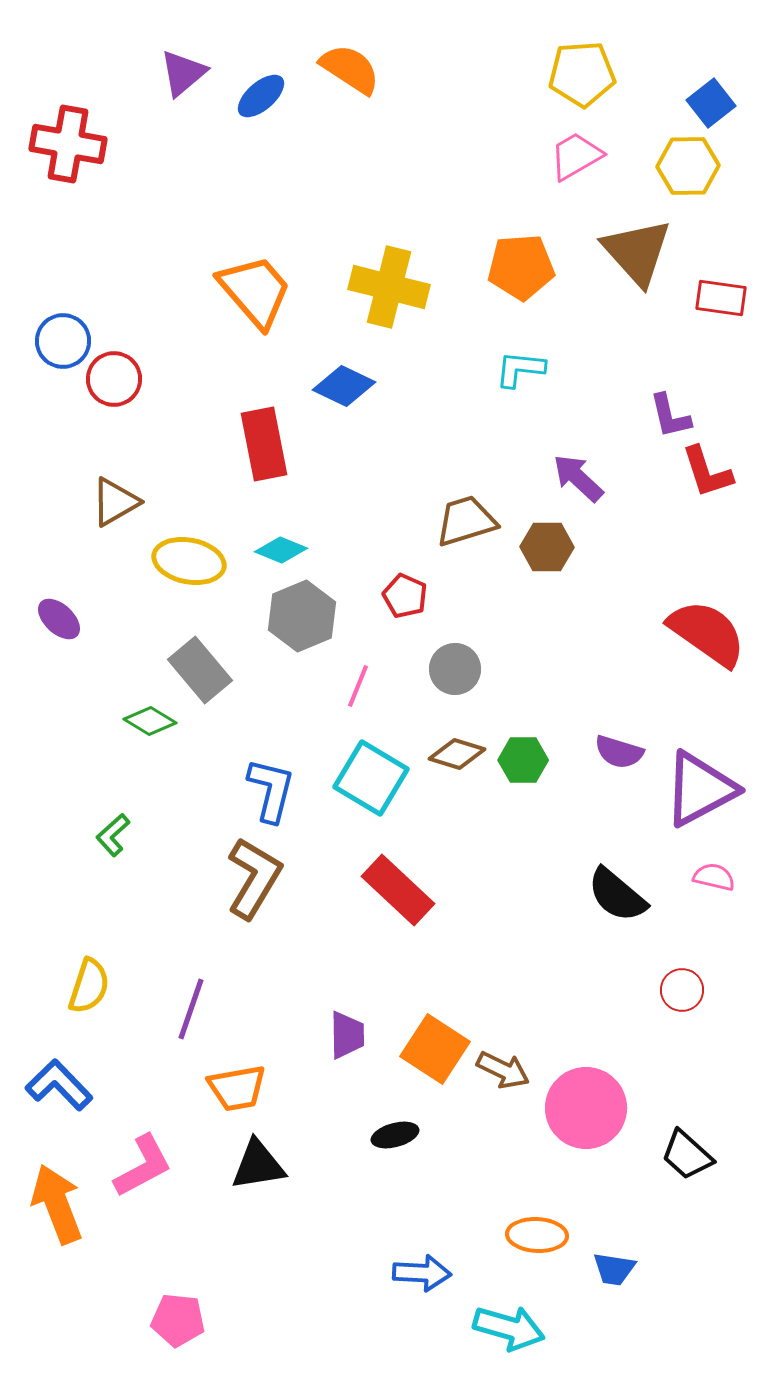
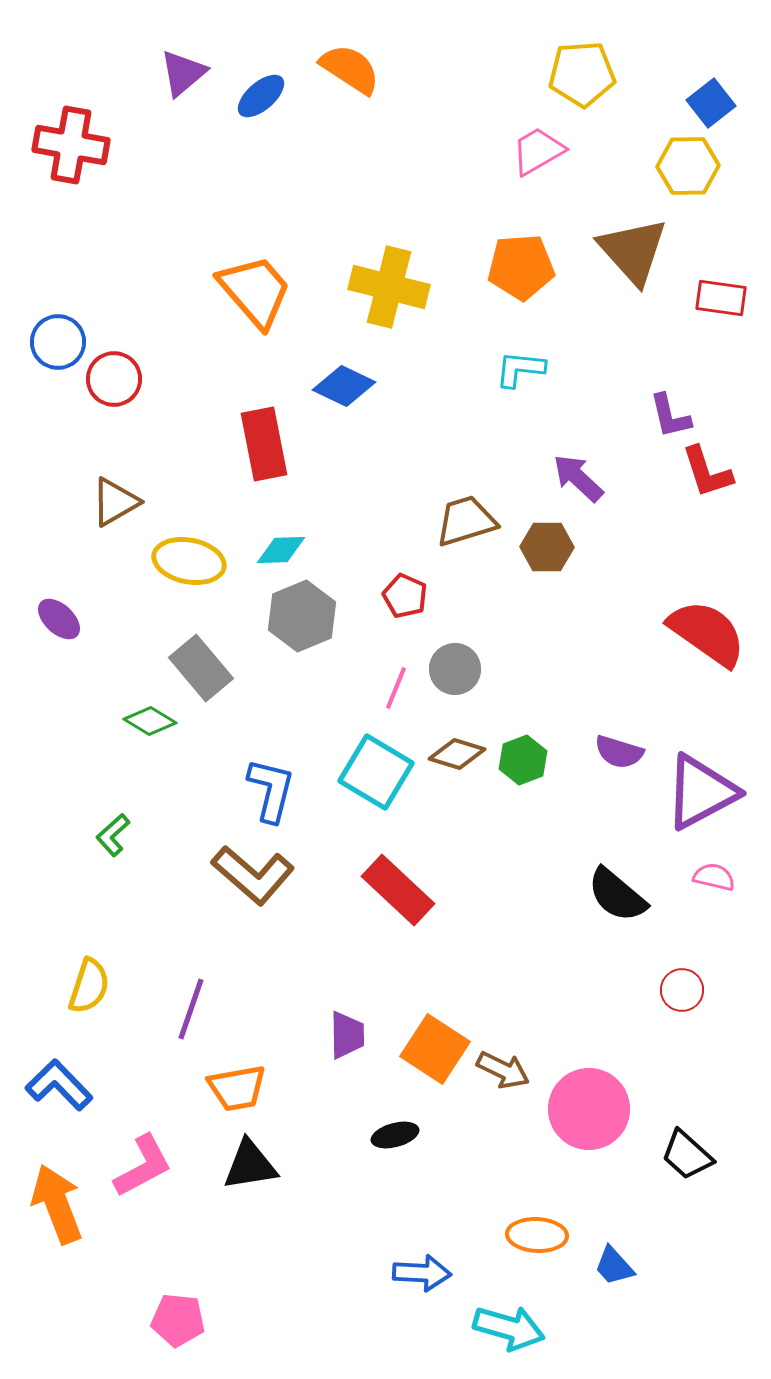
red cross at (68, 144): moved 3 px right, 1 px down
pink trapezoid at (576, 156): moved 38 px left, 5 px up
brown triangle at (637, 252): moved 4 px left, 1 px up
blue circle at (63, 341): moved 5 px left, 1 px down
cyan diamond at (281, 550): rotated 24 degrees counterclockwise
gray rectangle at (200, 670): moved 1 px right, 2 px up
pink line at (358, 686): moved 38 px right, 2 px down
green hexagon at (523, 760): rotated 21 degrees counterclockwise
cyan square at (371, 778): moved 5 px right, 6 px up
purple triangle at (700, 789): moved 1 px right, 3 px down
brown L-shape at (254, 878): moved 1 px left, 3 px up; rotated 100 degrees clockwise
pink circle at (586, 1108): moved 3 px right, 1 px down
black triangle at (258, 1165): moved 8 px left
blue trapezoid at (614, 1269): moved 3 px up; rotated 39 degrees clockwise
